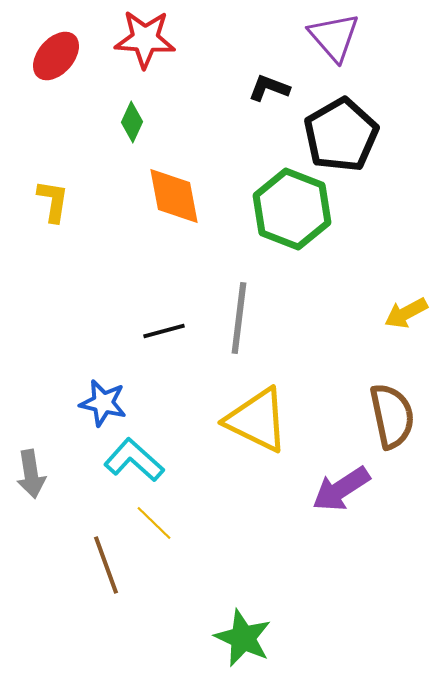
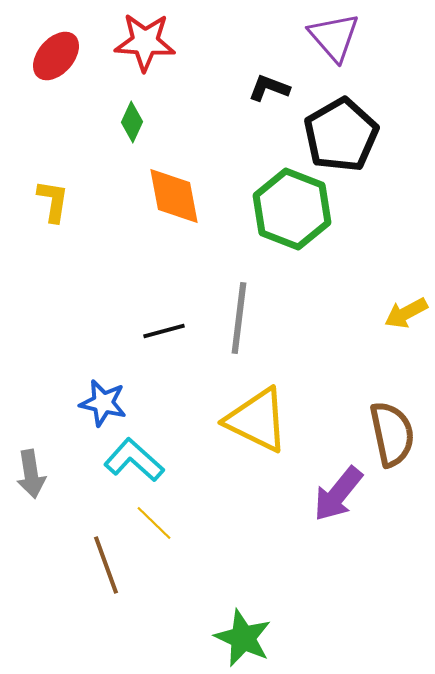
red star: moved 3 px down
brown semicircle: moved 18 px down
purple arrow: moved 3 px left, 5 px down; rotated 18 degrees counterclockwise
